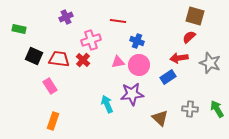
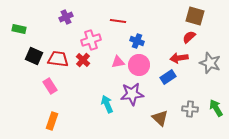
red trapezoid: moved 1 px left
green arrow: moved 1 px left, 1 px up
orange rectangle: moved 1 px left
